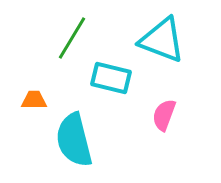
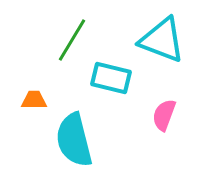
green line: moved 2 px down
